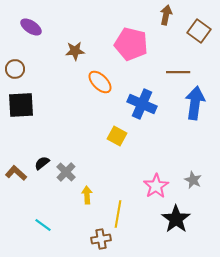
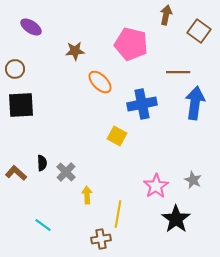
blue cross: rotated 36 degrees counterclockwise
black semicircle: rotated 126 degrees clockwise
